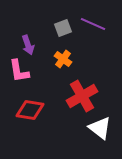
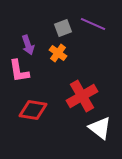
orange cross: moved 5 px left, 6 px up
red diamond: moved 3 px right
